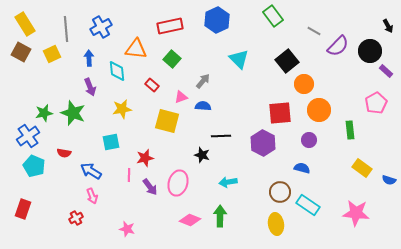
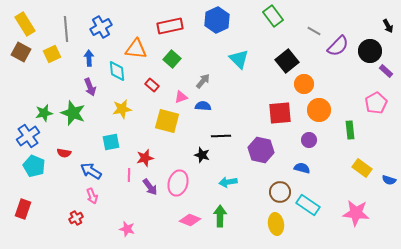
purple hexagon at (263, 143): moved 2 px left, 7 px down; rotated 15 degrees counterclockwise
